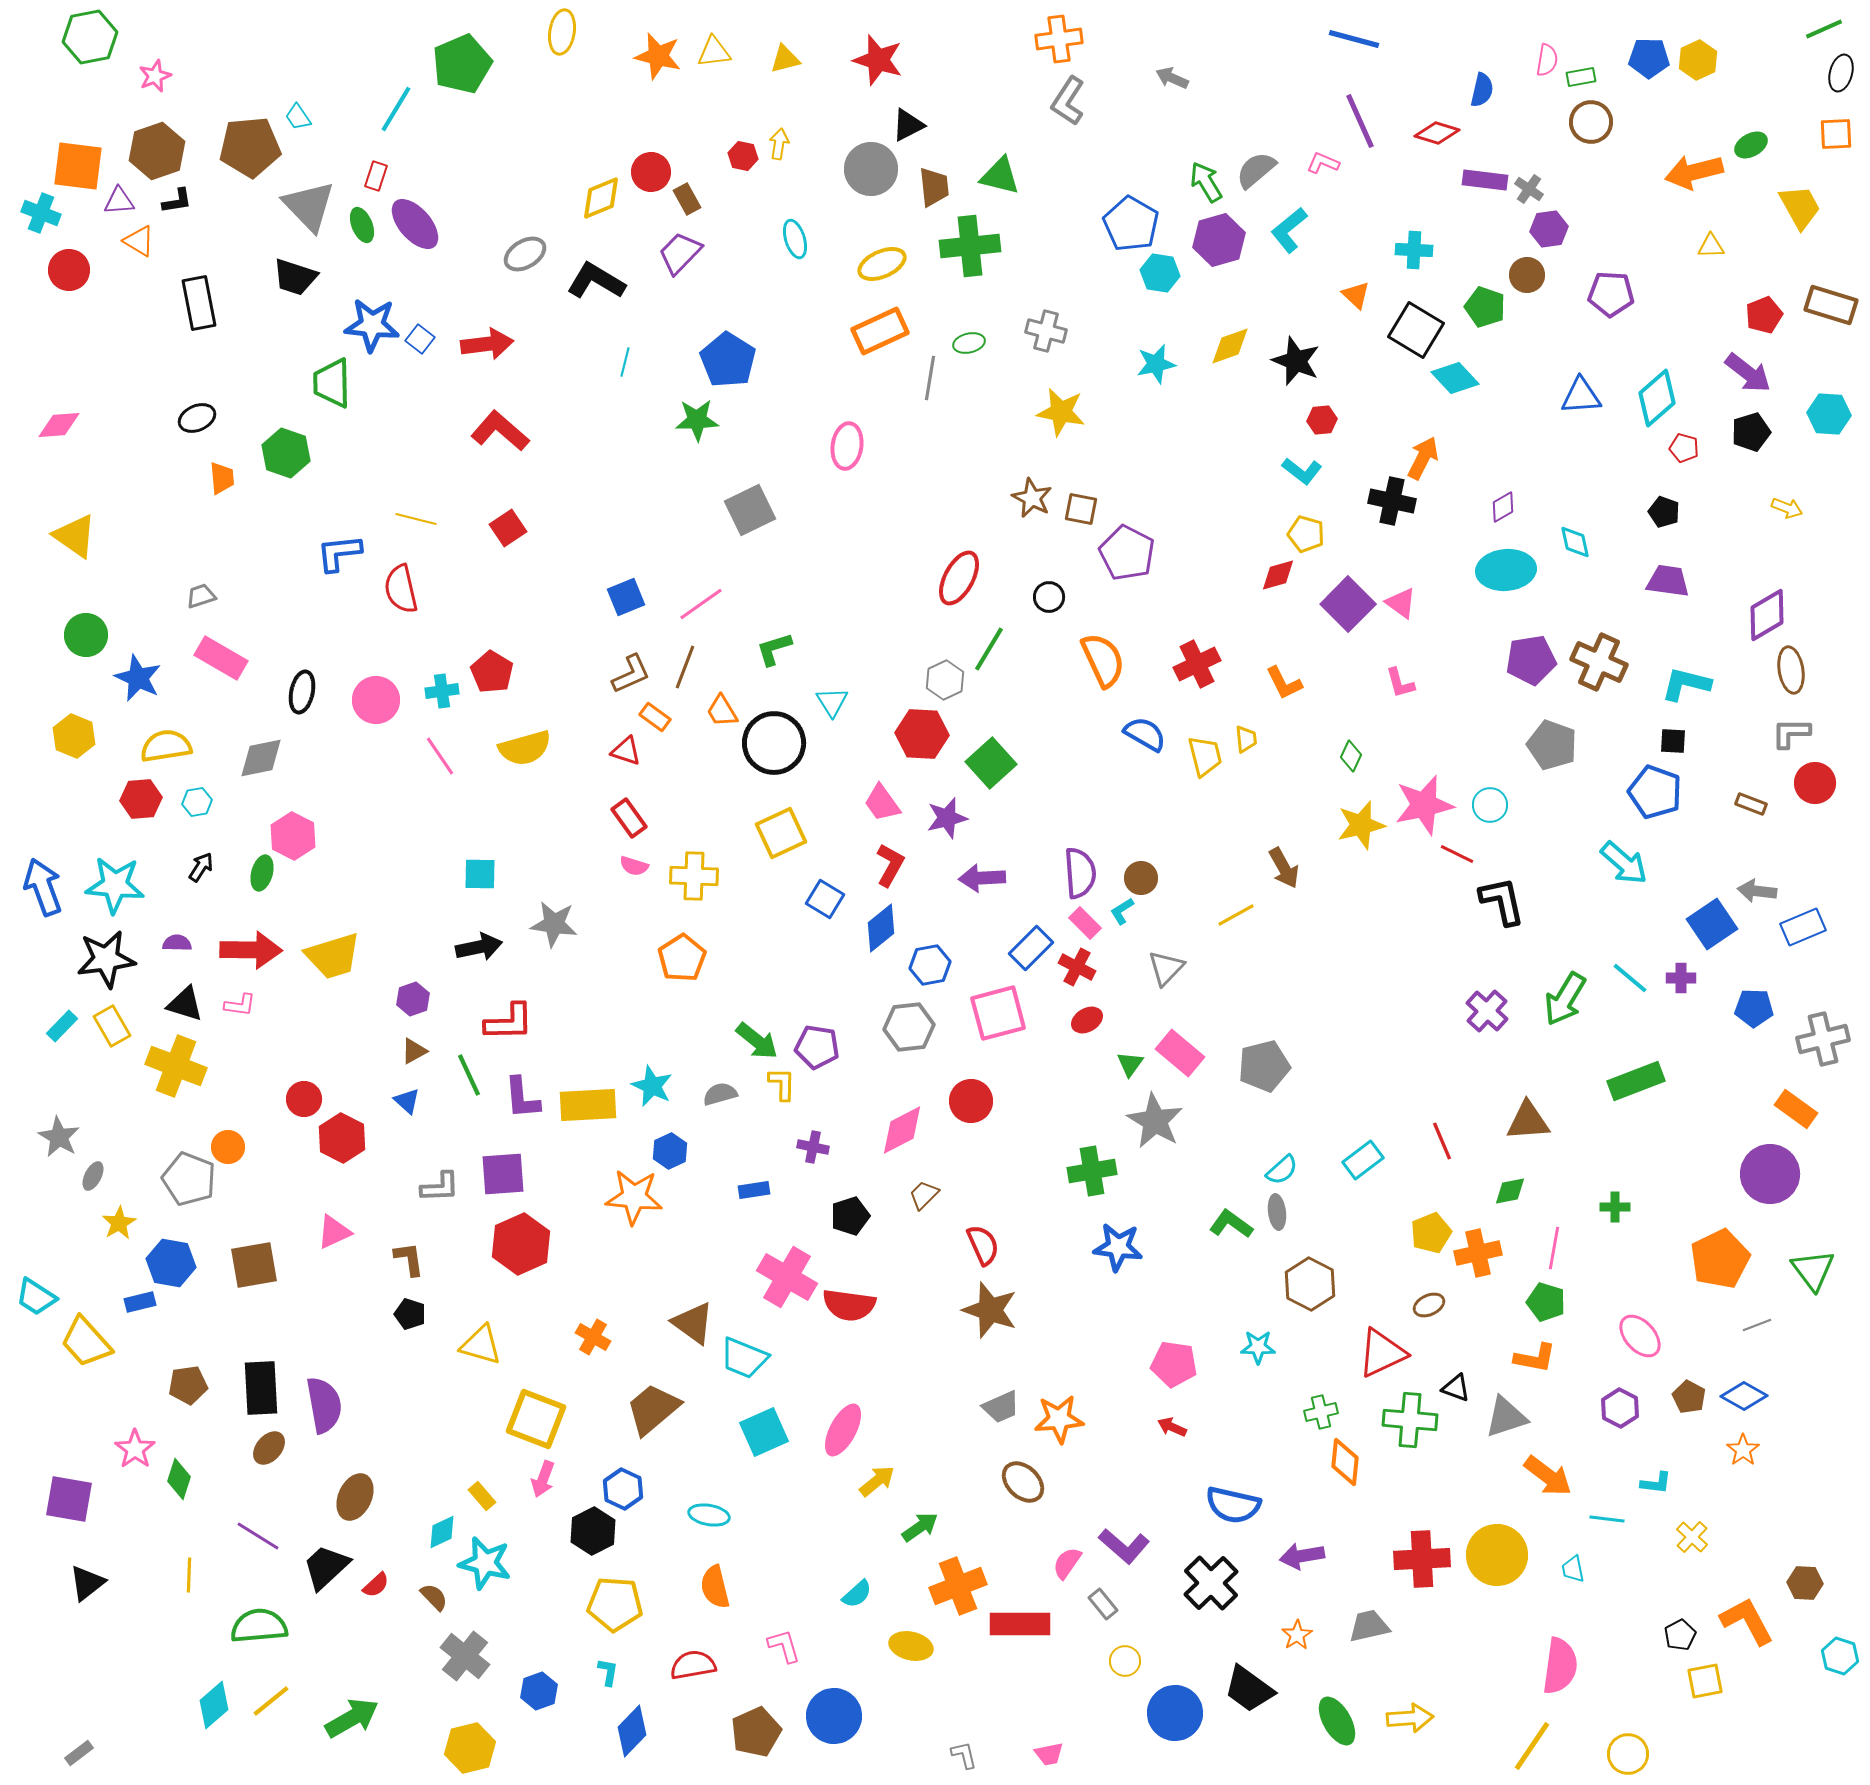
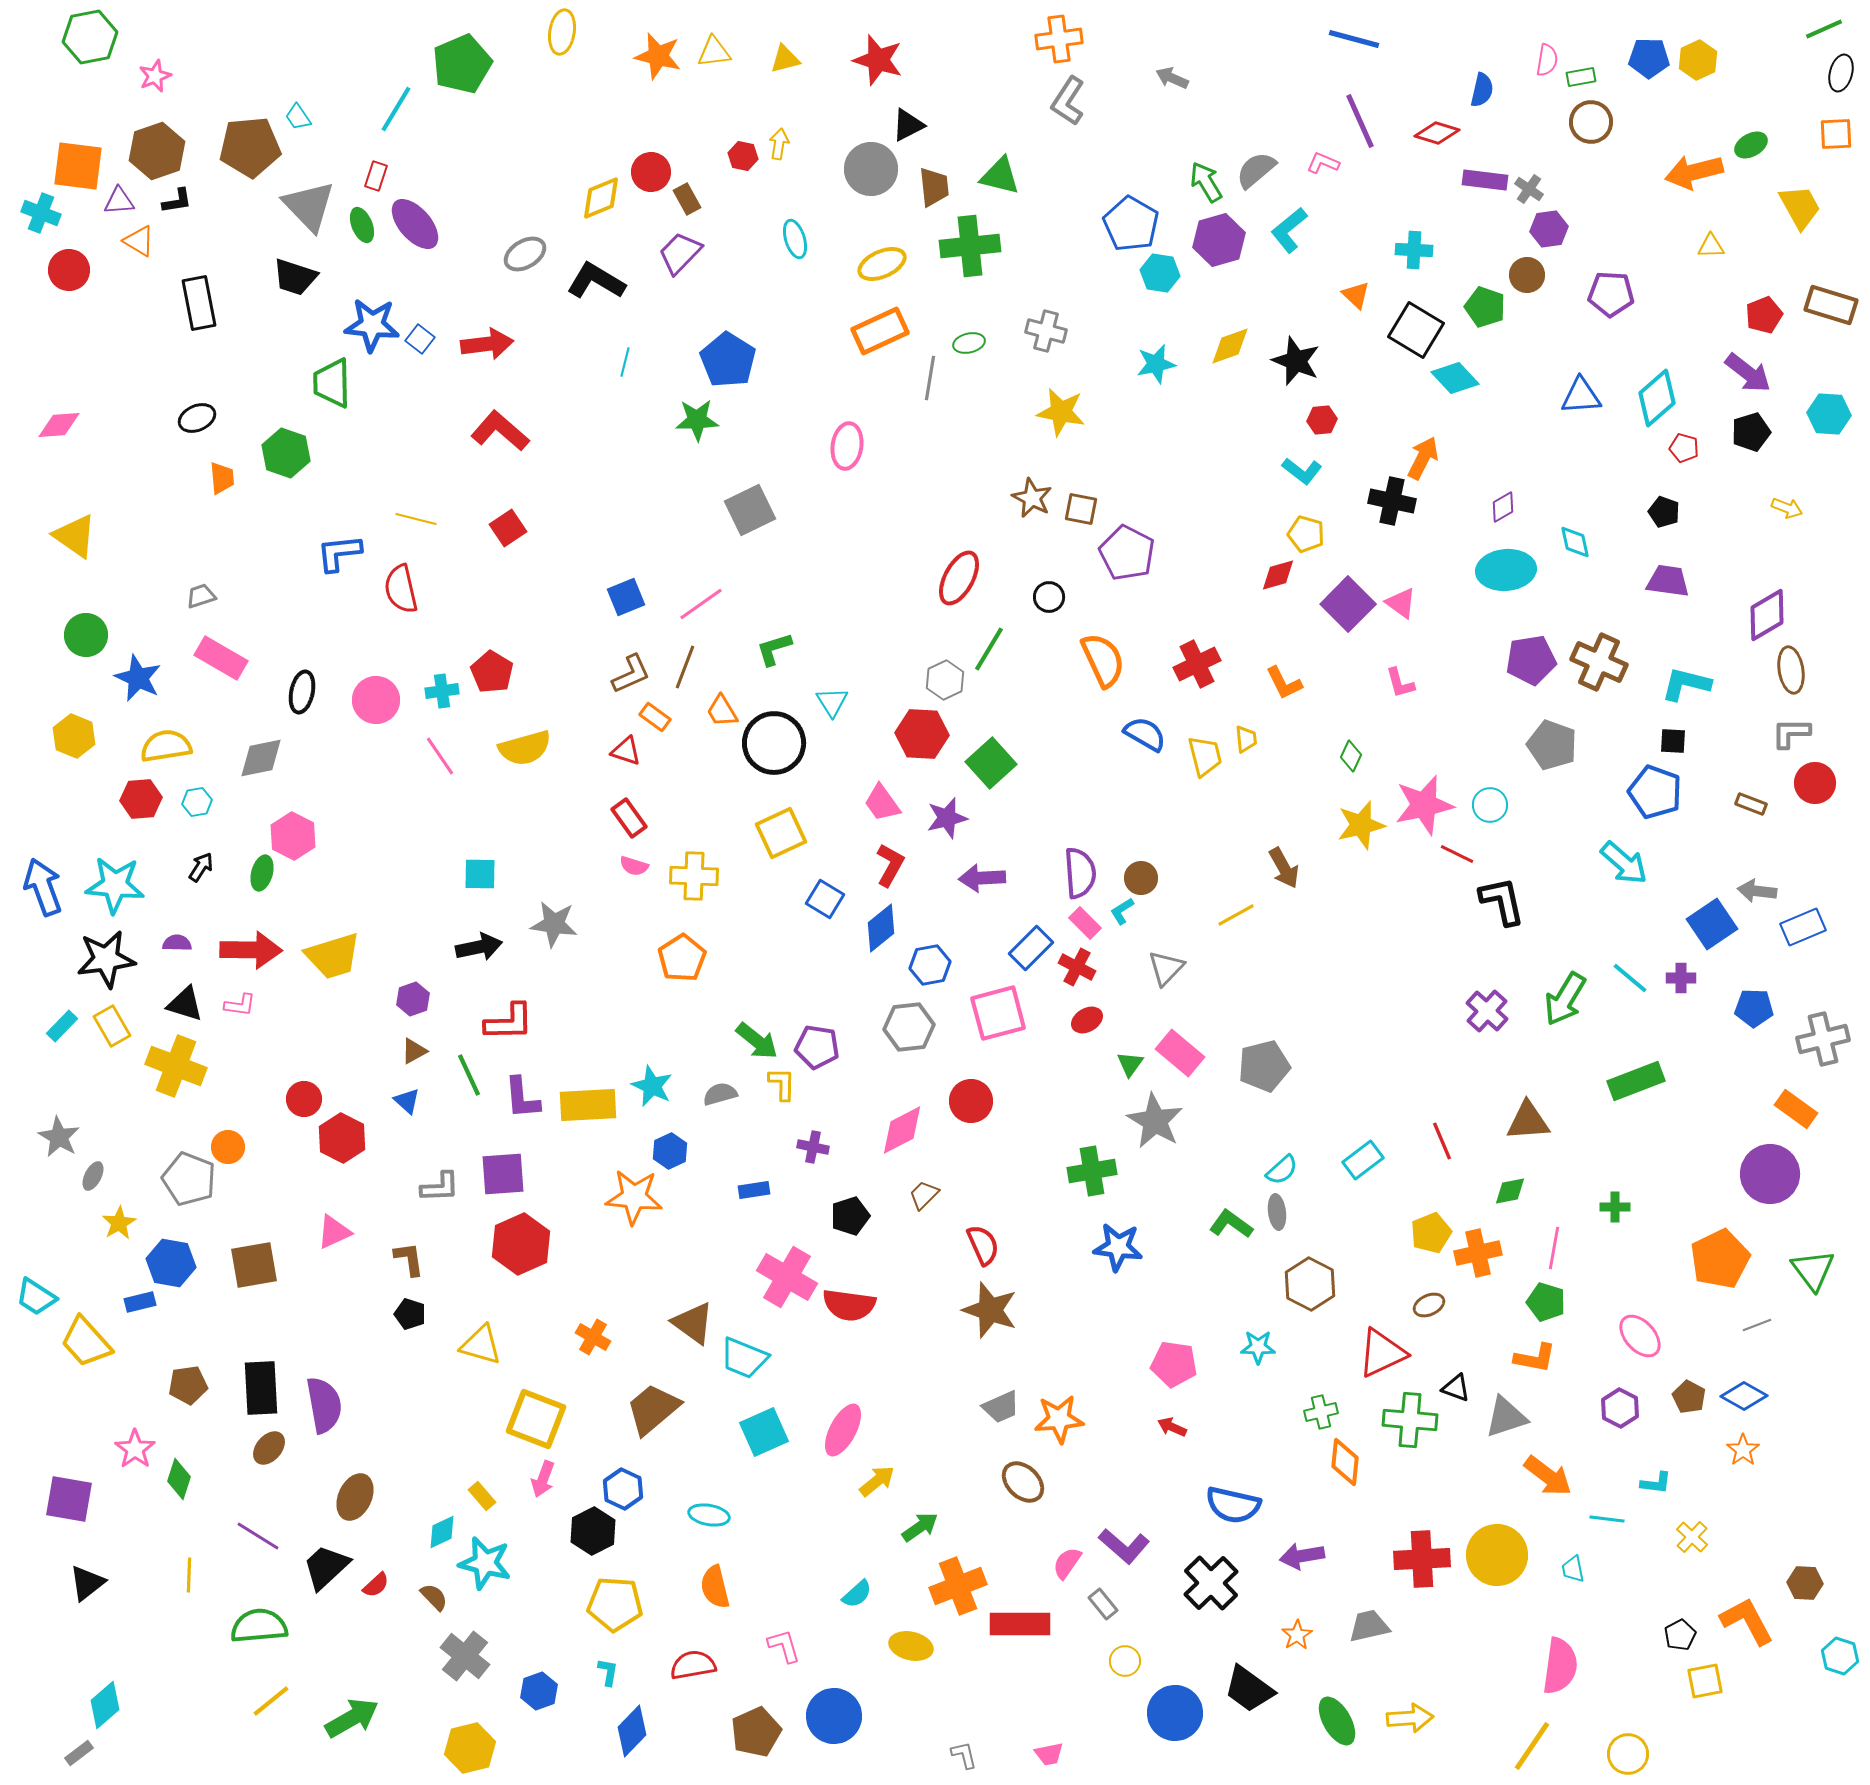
cyan diamond at (214, 1705): moved 109 px left
